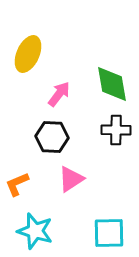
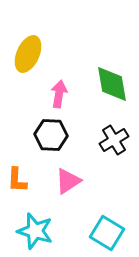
pink arrow: rotated 28 degrees counterclockwise
black cross: moved 2 px left, 10 px down; rotated 32 degrees counterclockwise
black hexagon: moved 1 px left, 2 px up
pink triangle: moved 3 px left, 2 px down
orange L-shape: moved 4 px up; rotated 64 degrees counterclockwise
cyan square: moved 2 px left; rotated 32 degrees clockwise
